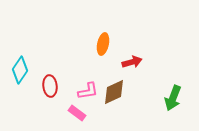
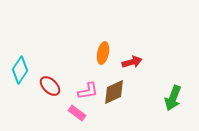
orange ellipse: moved 9 px down
red ellipse: rotated 40 degrees counterclockwise
